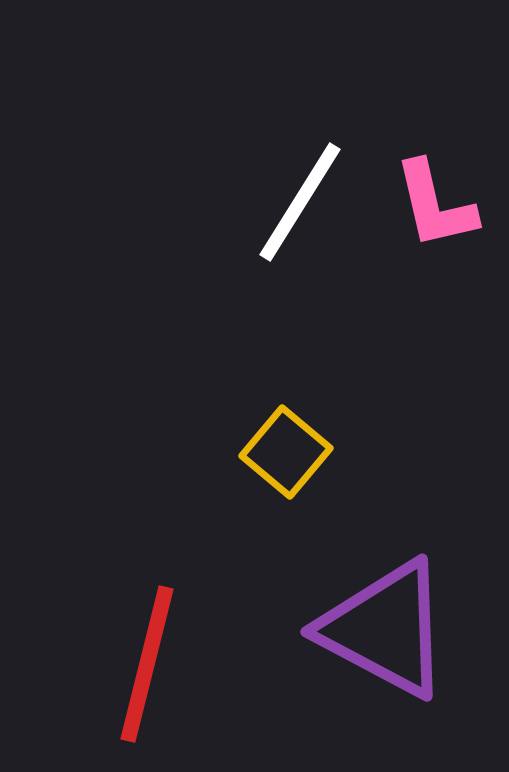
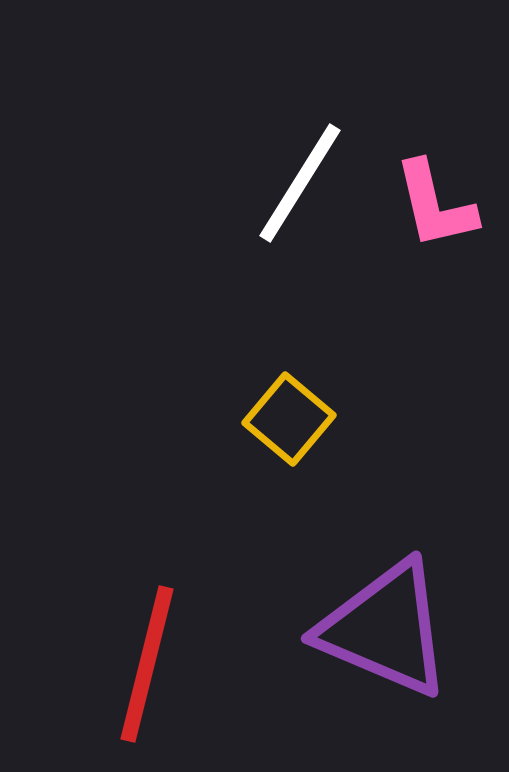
white line: moved 19 px up
yellow square: moved 3 px right, 33 px up
purple triangle: rotated 5 degrees counterclockwise
